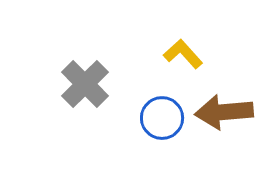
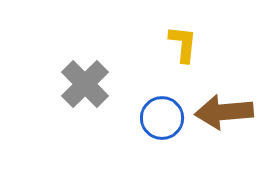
yellow L-shape: moved 10 px up; rotated 48 degrees clockwise
